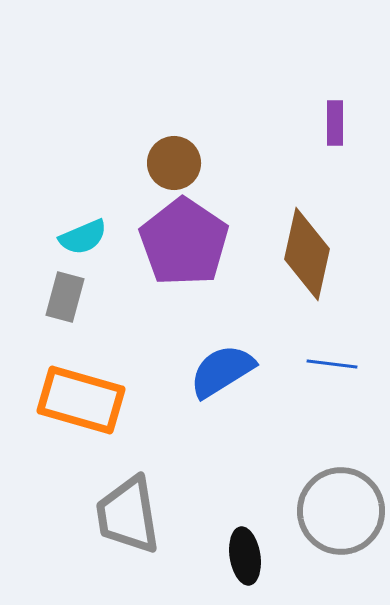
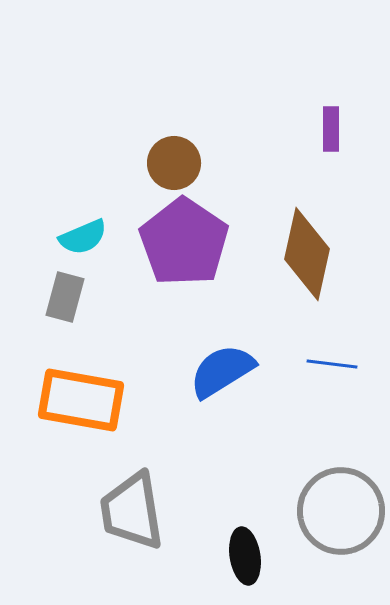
purple rectangle: moved 4 px left, 6 px down
orange rectangle: rotated 6 degrees counterclockwise
gray trapezoid: moved 4 px right, 4 px up
